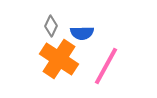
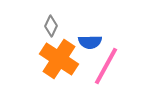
blue semicircle: moved 8 px right, 9 px down
